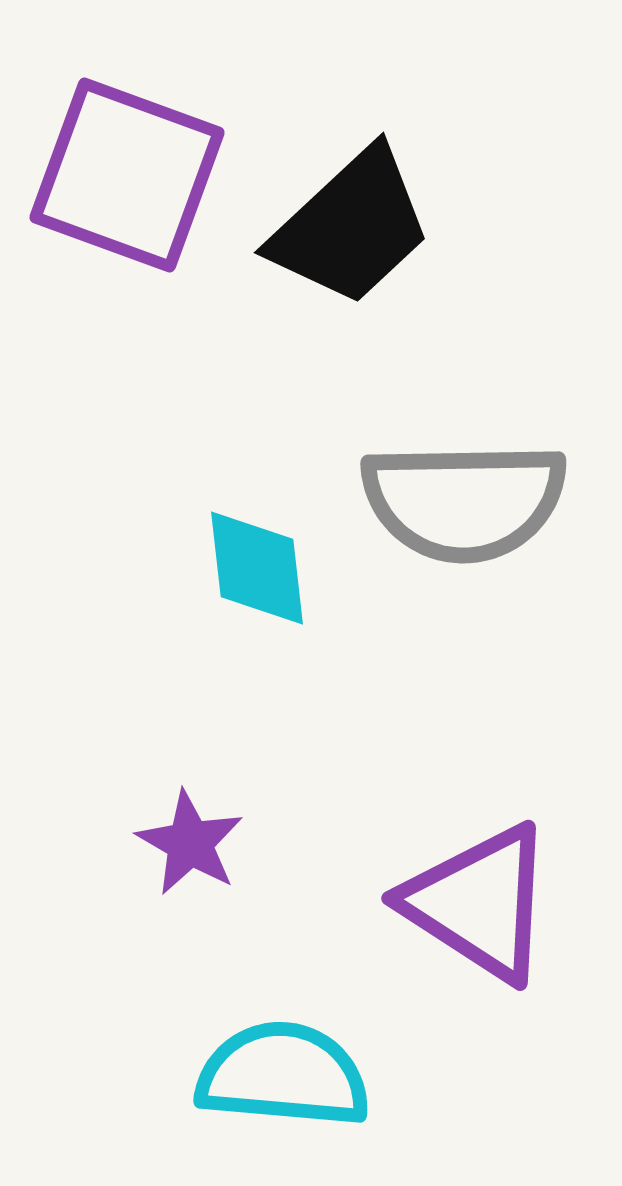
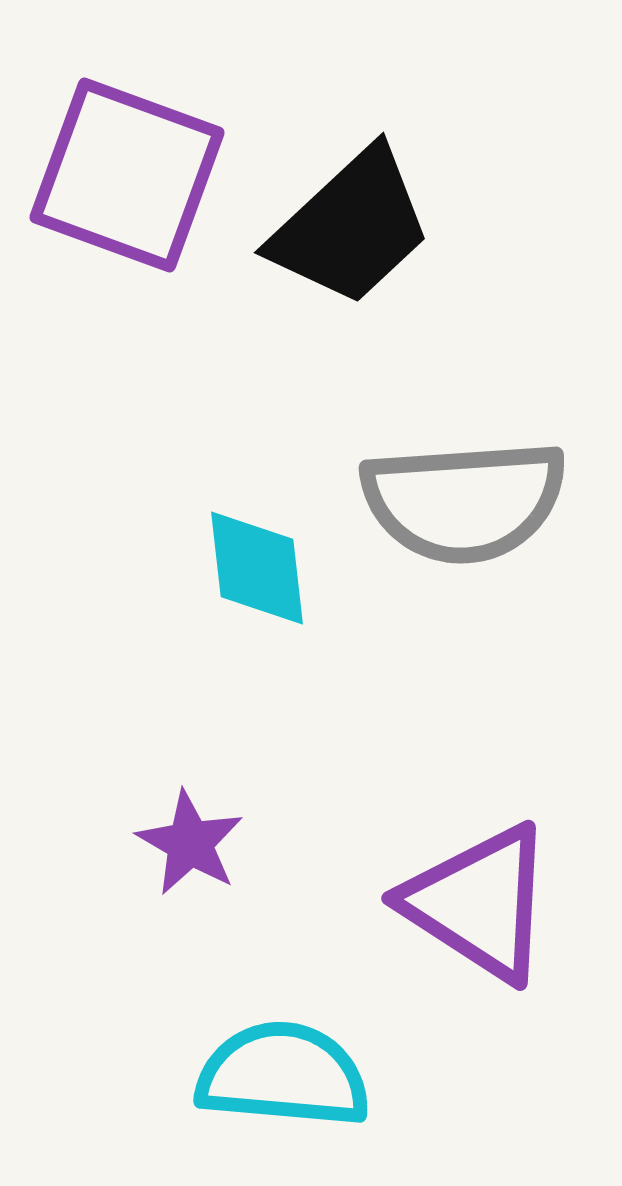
gray semicircle: rotated 3 degrees counterclockwise
